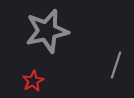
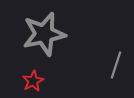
gray star: moved 3 px left, 3 px down
